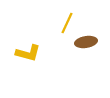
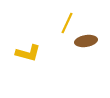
brown ellipse: moved 1 px up
